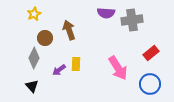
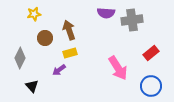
yellow star: rotated 16 degrees clockwise
gray diamond: moved 14 px left
yellow rectangle: moved 6 px left, 11 px up; rotated 72 degrees clockwise
blue circle: moved 1 px right, 2 px down
